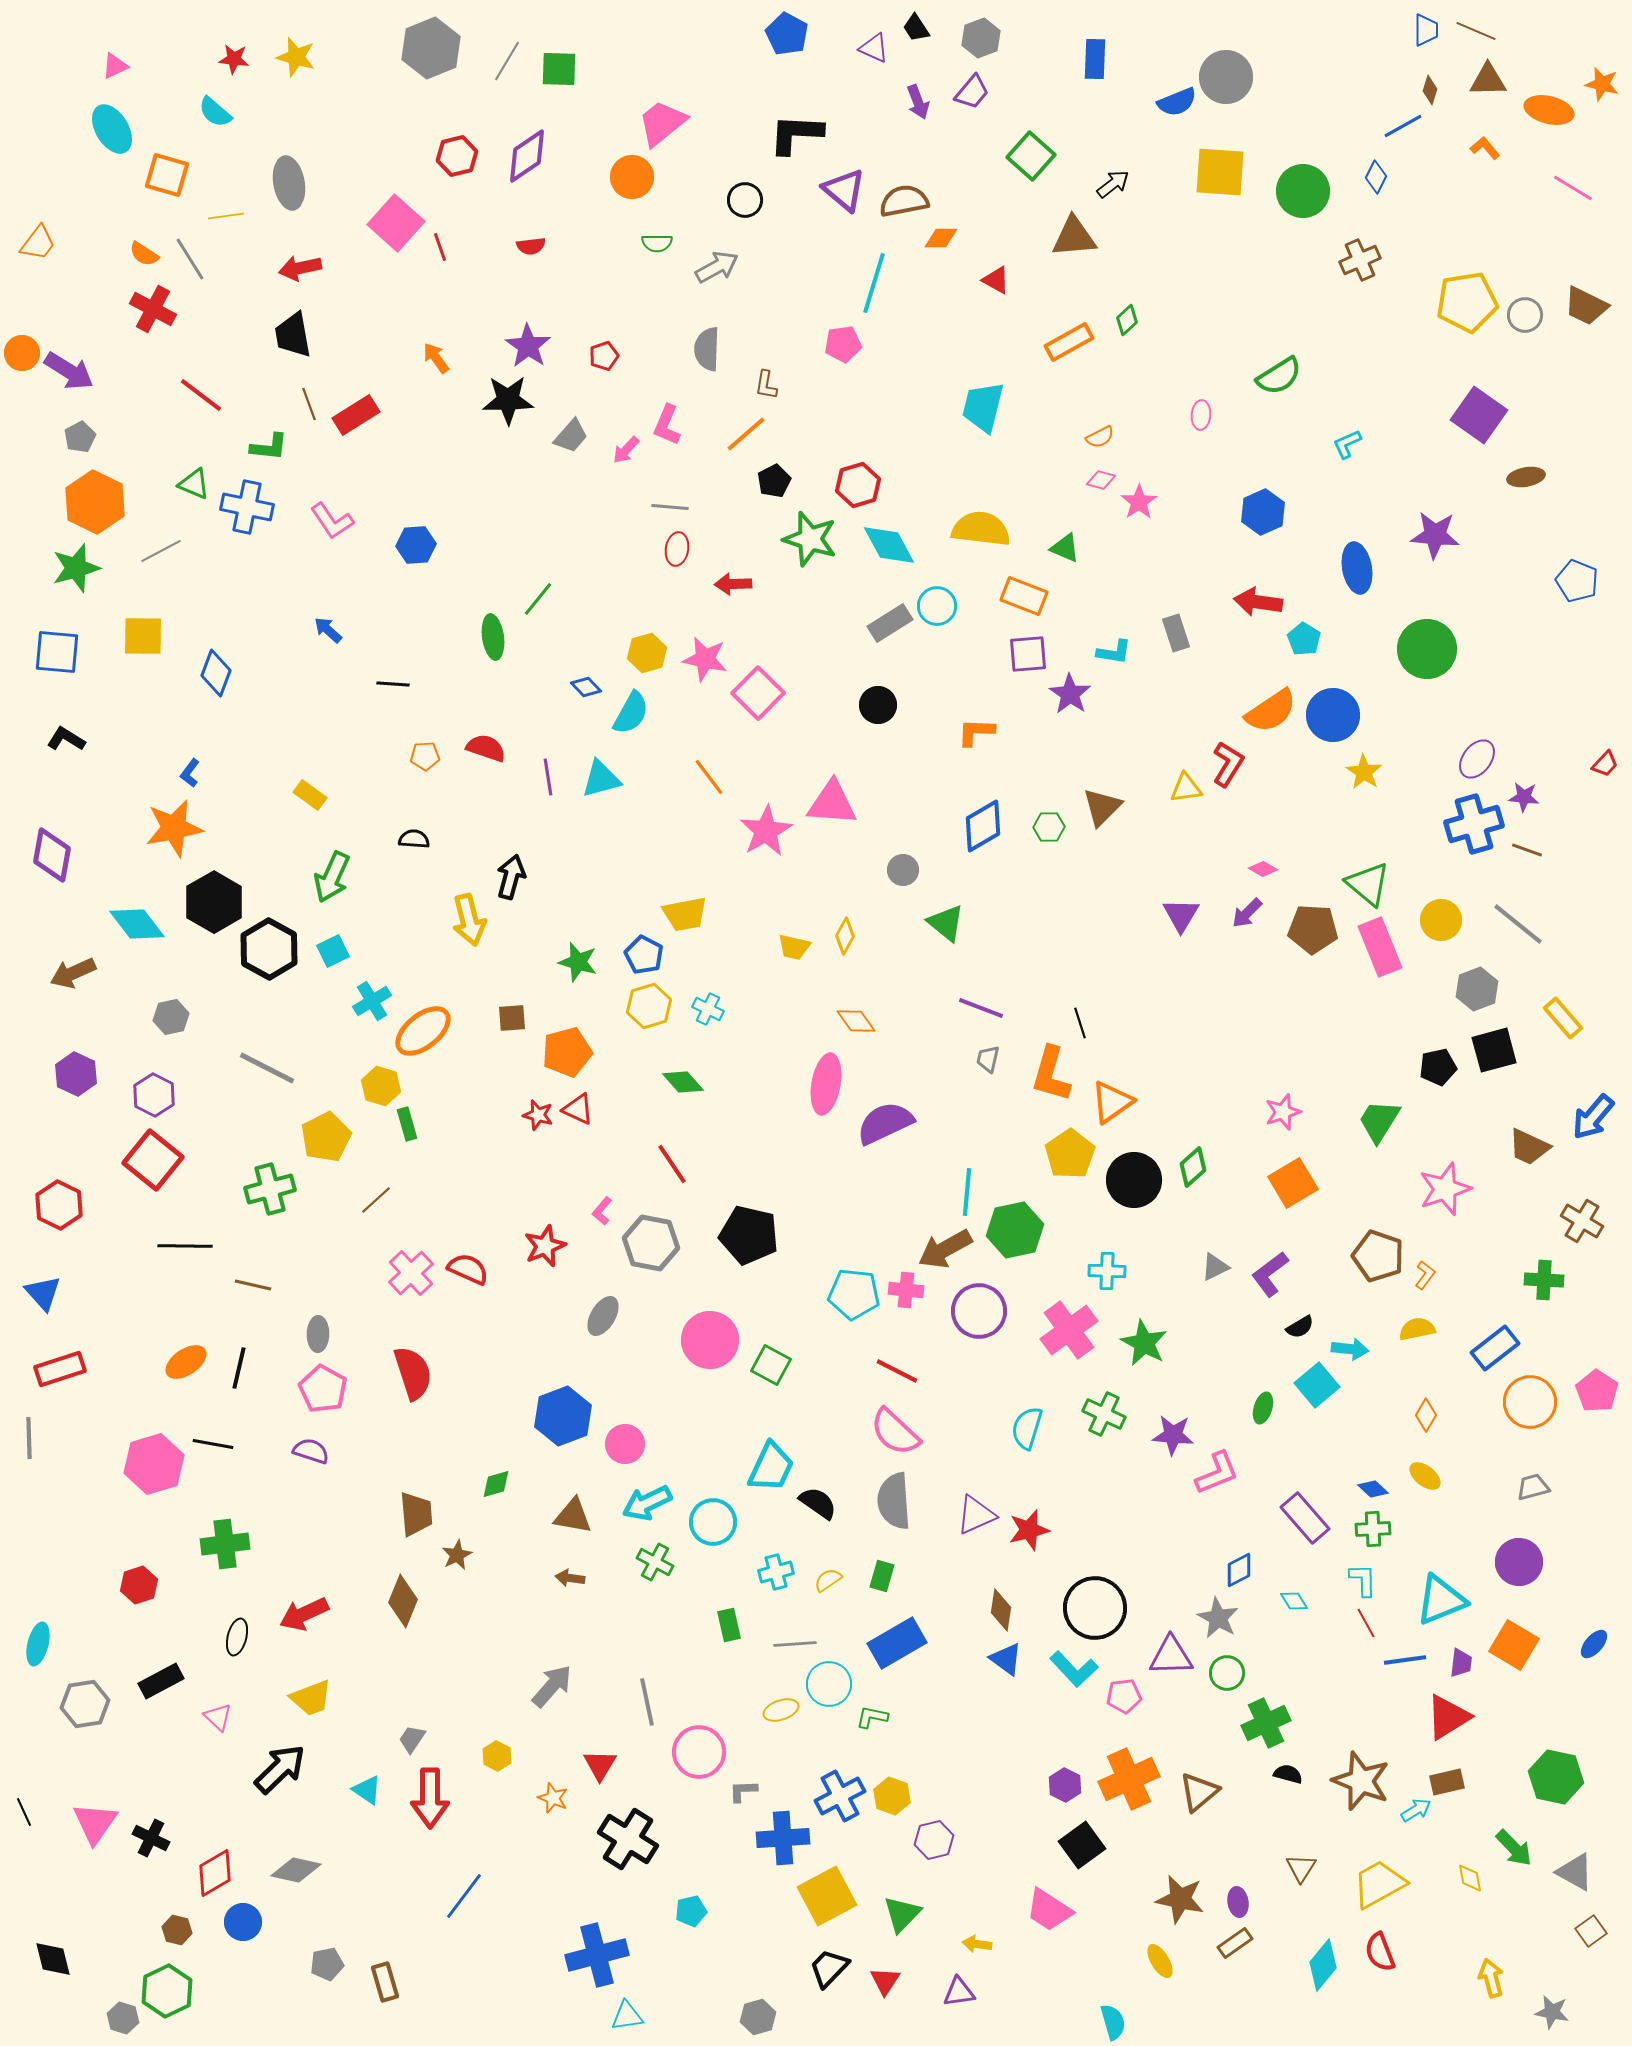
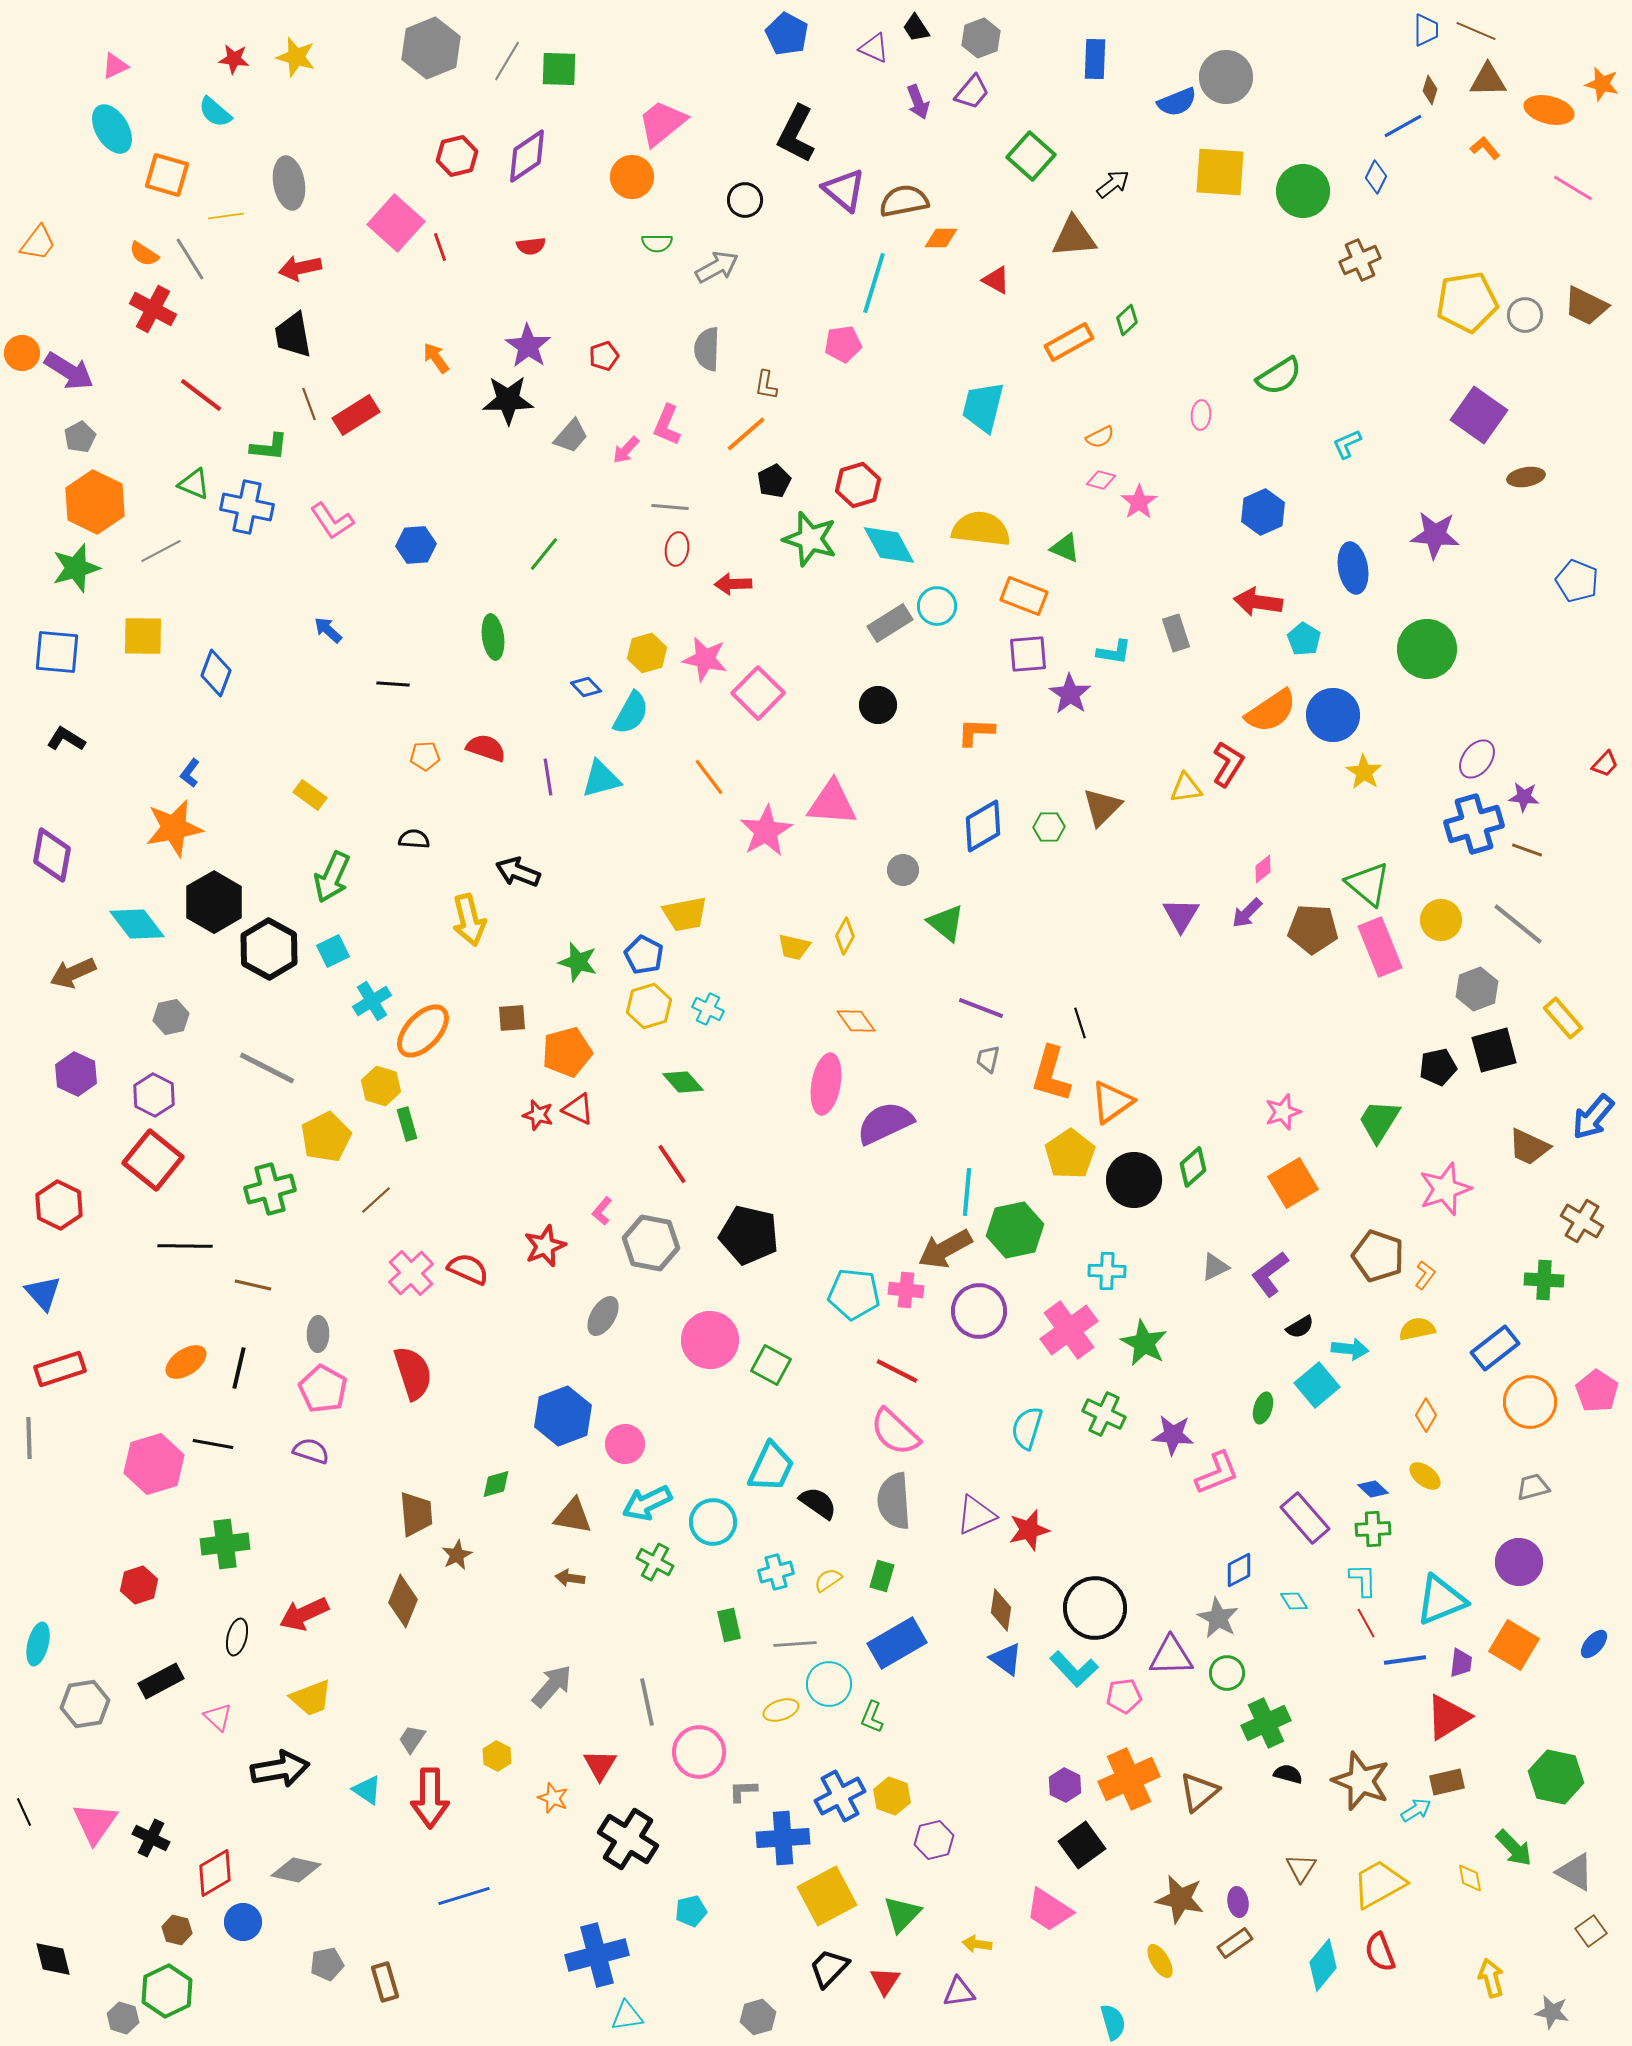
black L-shape at (796, 134): rotated 66 degrees counterclockwise
blue ellipse at (1357, 568): moved 4 px left
green line at (538, 599): moved 6 px right, 45 px up
pink diamond at (1263, 869): rotated 68 degrees counterclockwise
black arrow at (511, 877): moved 7 px right, 5 px up; rotated 84 degrees counterclockwise
orange ellipse at (423, 1031): rotated 8 degrees counterclockwise
green L-shape at (872, 1717): rotated 80 degrees counterclockwise
black arrow at (280, 1769): rotated 34 degrees clockwise
blue line at (464, 1896): rotated 36 degrees clockwise
